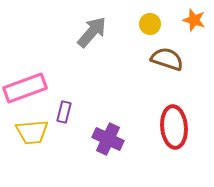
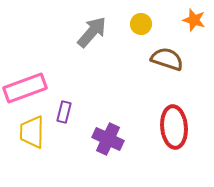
yellow circle: moved 9 px left
yellow trapezoid: rotated 96 degrees clockwise
